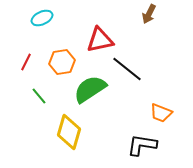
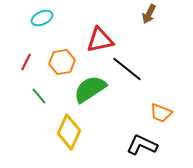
yellow diamond: rotated 8 degrees clockwise
black L-shape: rotated 16 degrees clockwise
